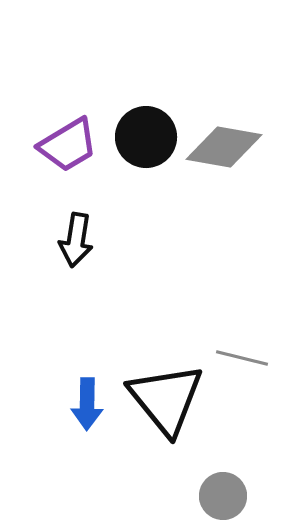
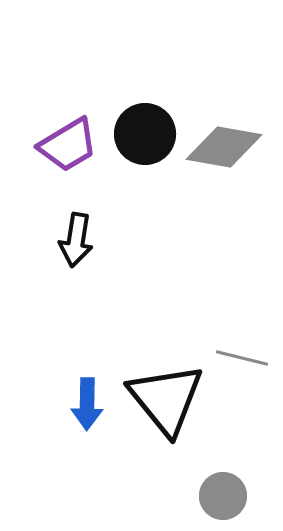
black circle: moved 1 px left, 3 px up
